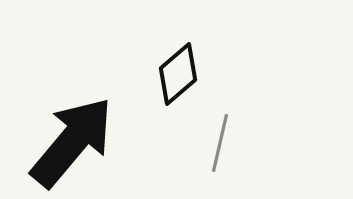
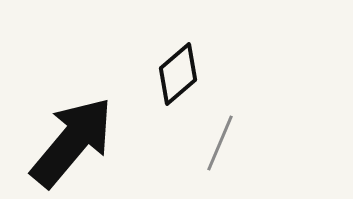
gray line: rotated 10 degrees clockwise
